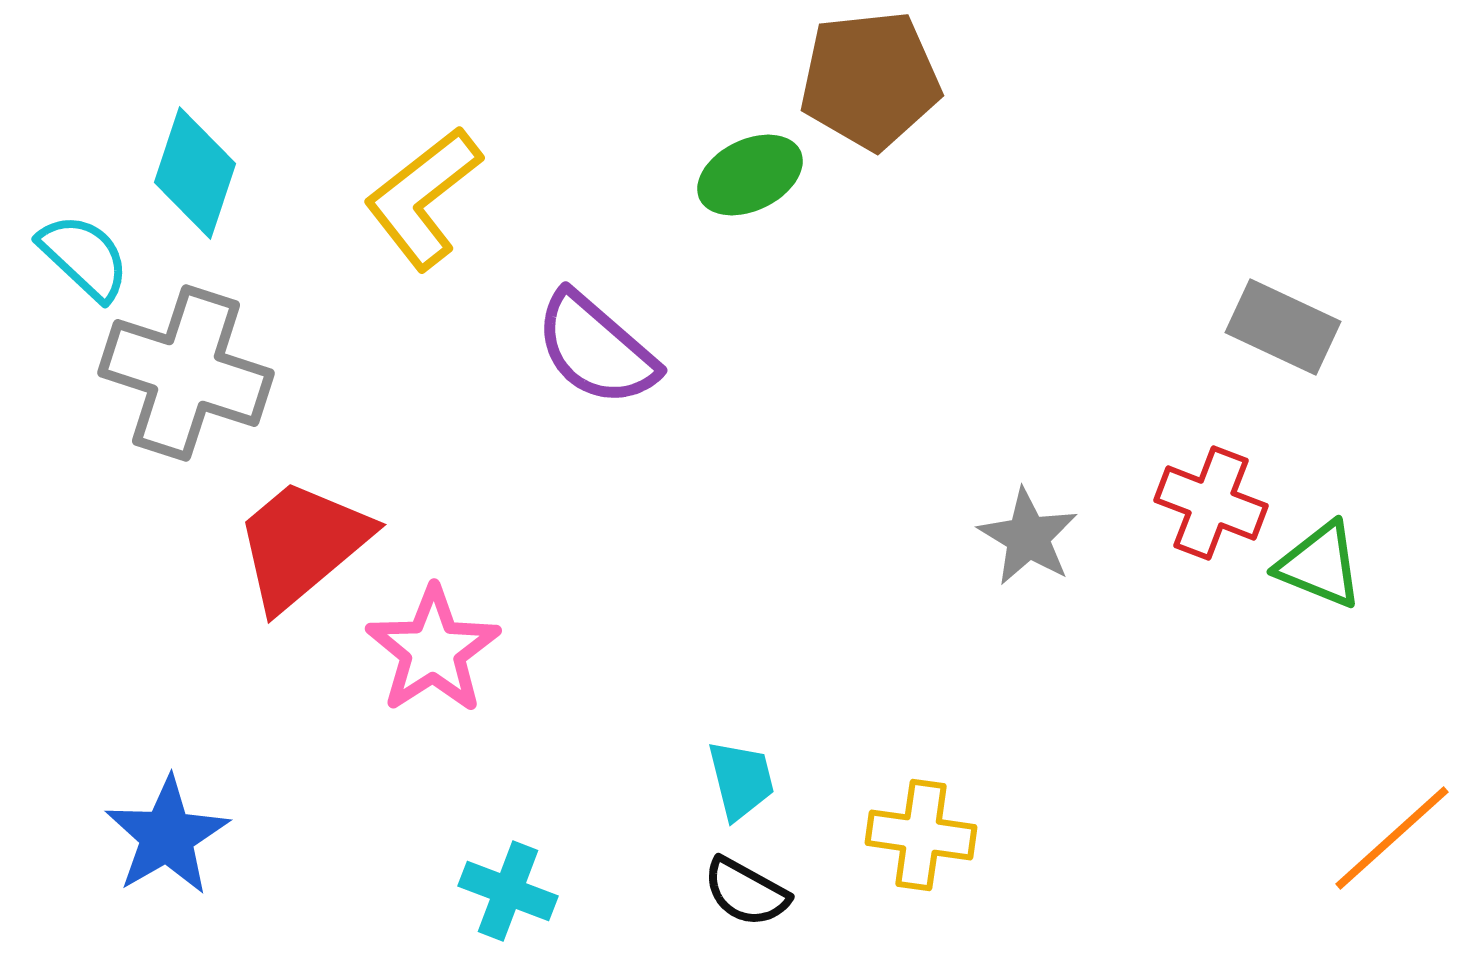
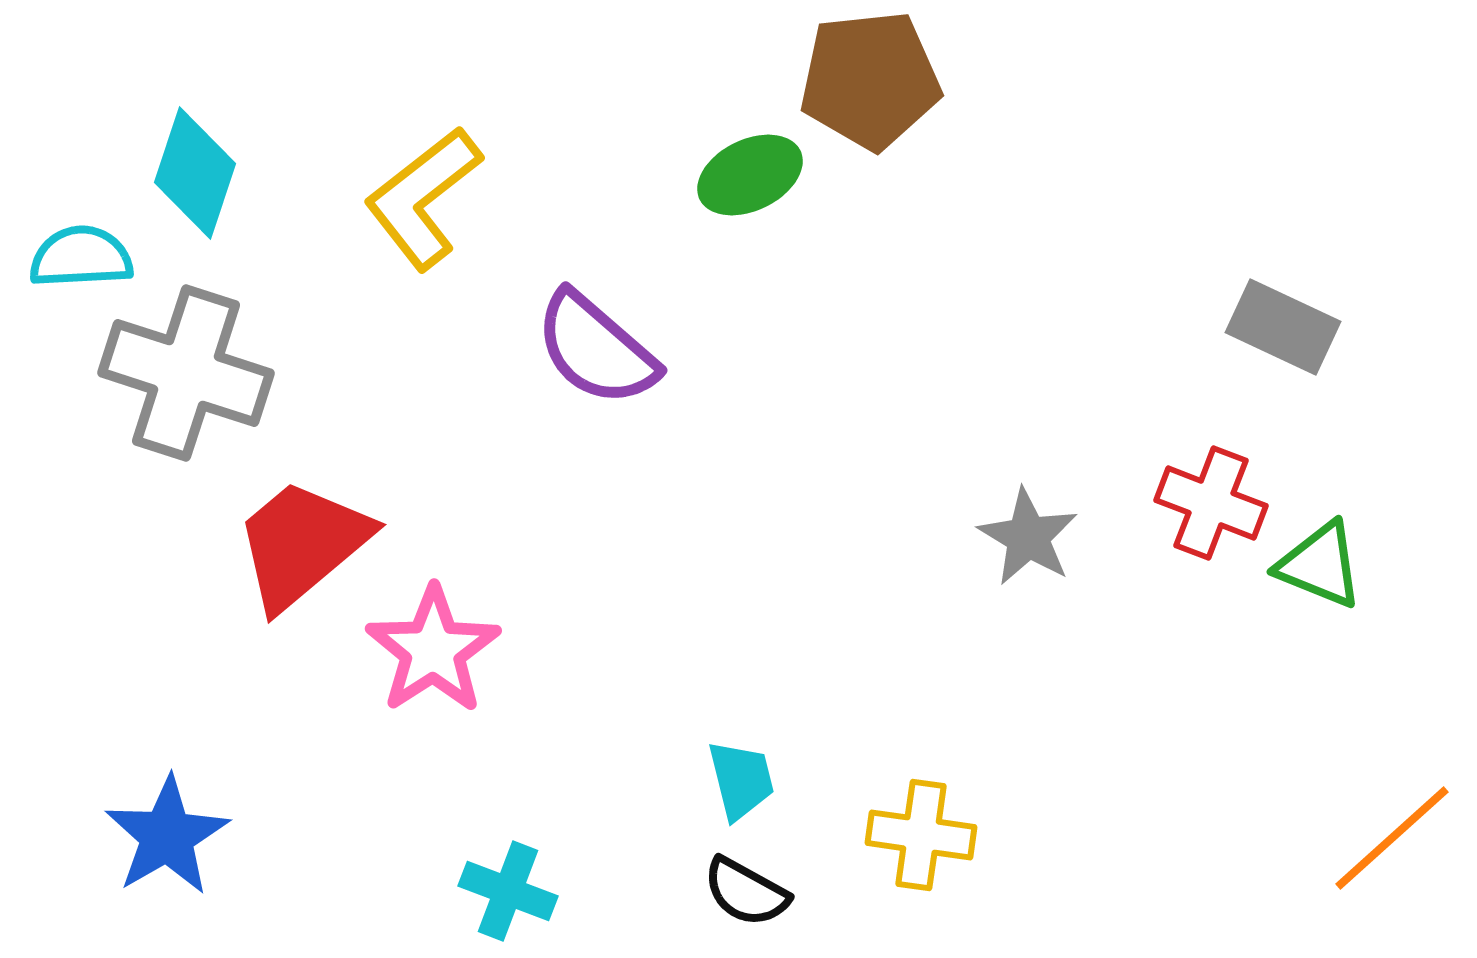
cyan semicircle: moved 3 px left; rotated 46 degrees counterclockwise
